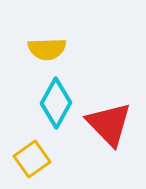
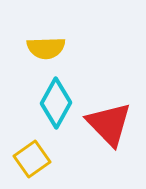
yellow semicircle: moved 1 px left, 1 px up
